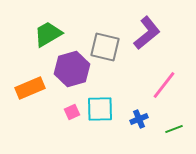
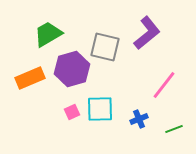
orange rectangle: moved 10 px up
